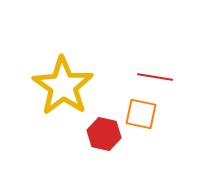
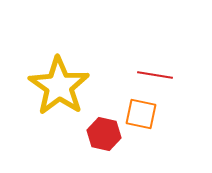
red line: moved 2 px up
yellow star: moved 4 px left
